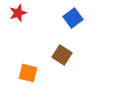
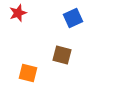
blue square: rotated 12 degrees clockwise
brown square: rotated 18 degrees counterclockwise
